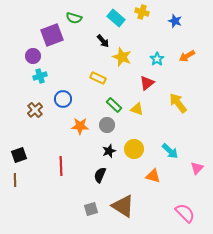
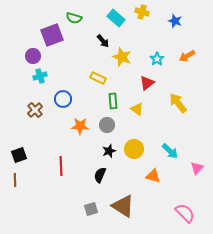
green rectangle: moved 1 px left, 4 px up; rotated 42 degrees clockwise
yellow triangle: rotated 16 degrees clockwise
